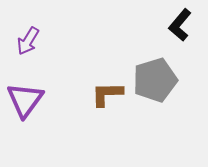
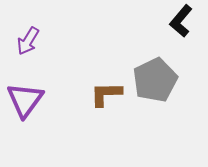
black L-shape: moved 1 px right, 4 px up
gray pentagon: rotated 9 degrees counterclockwise
brown L-shape: moved 1 px left
